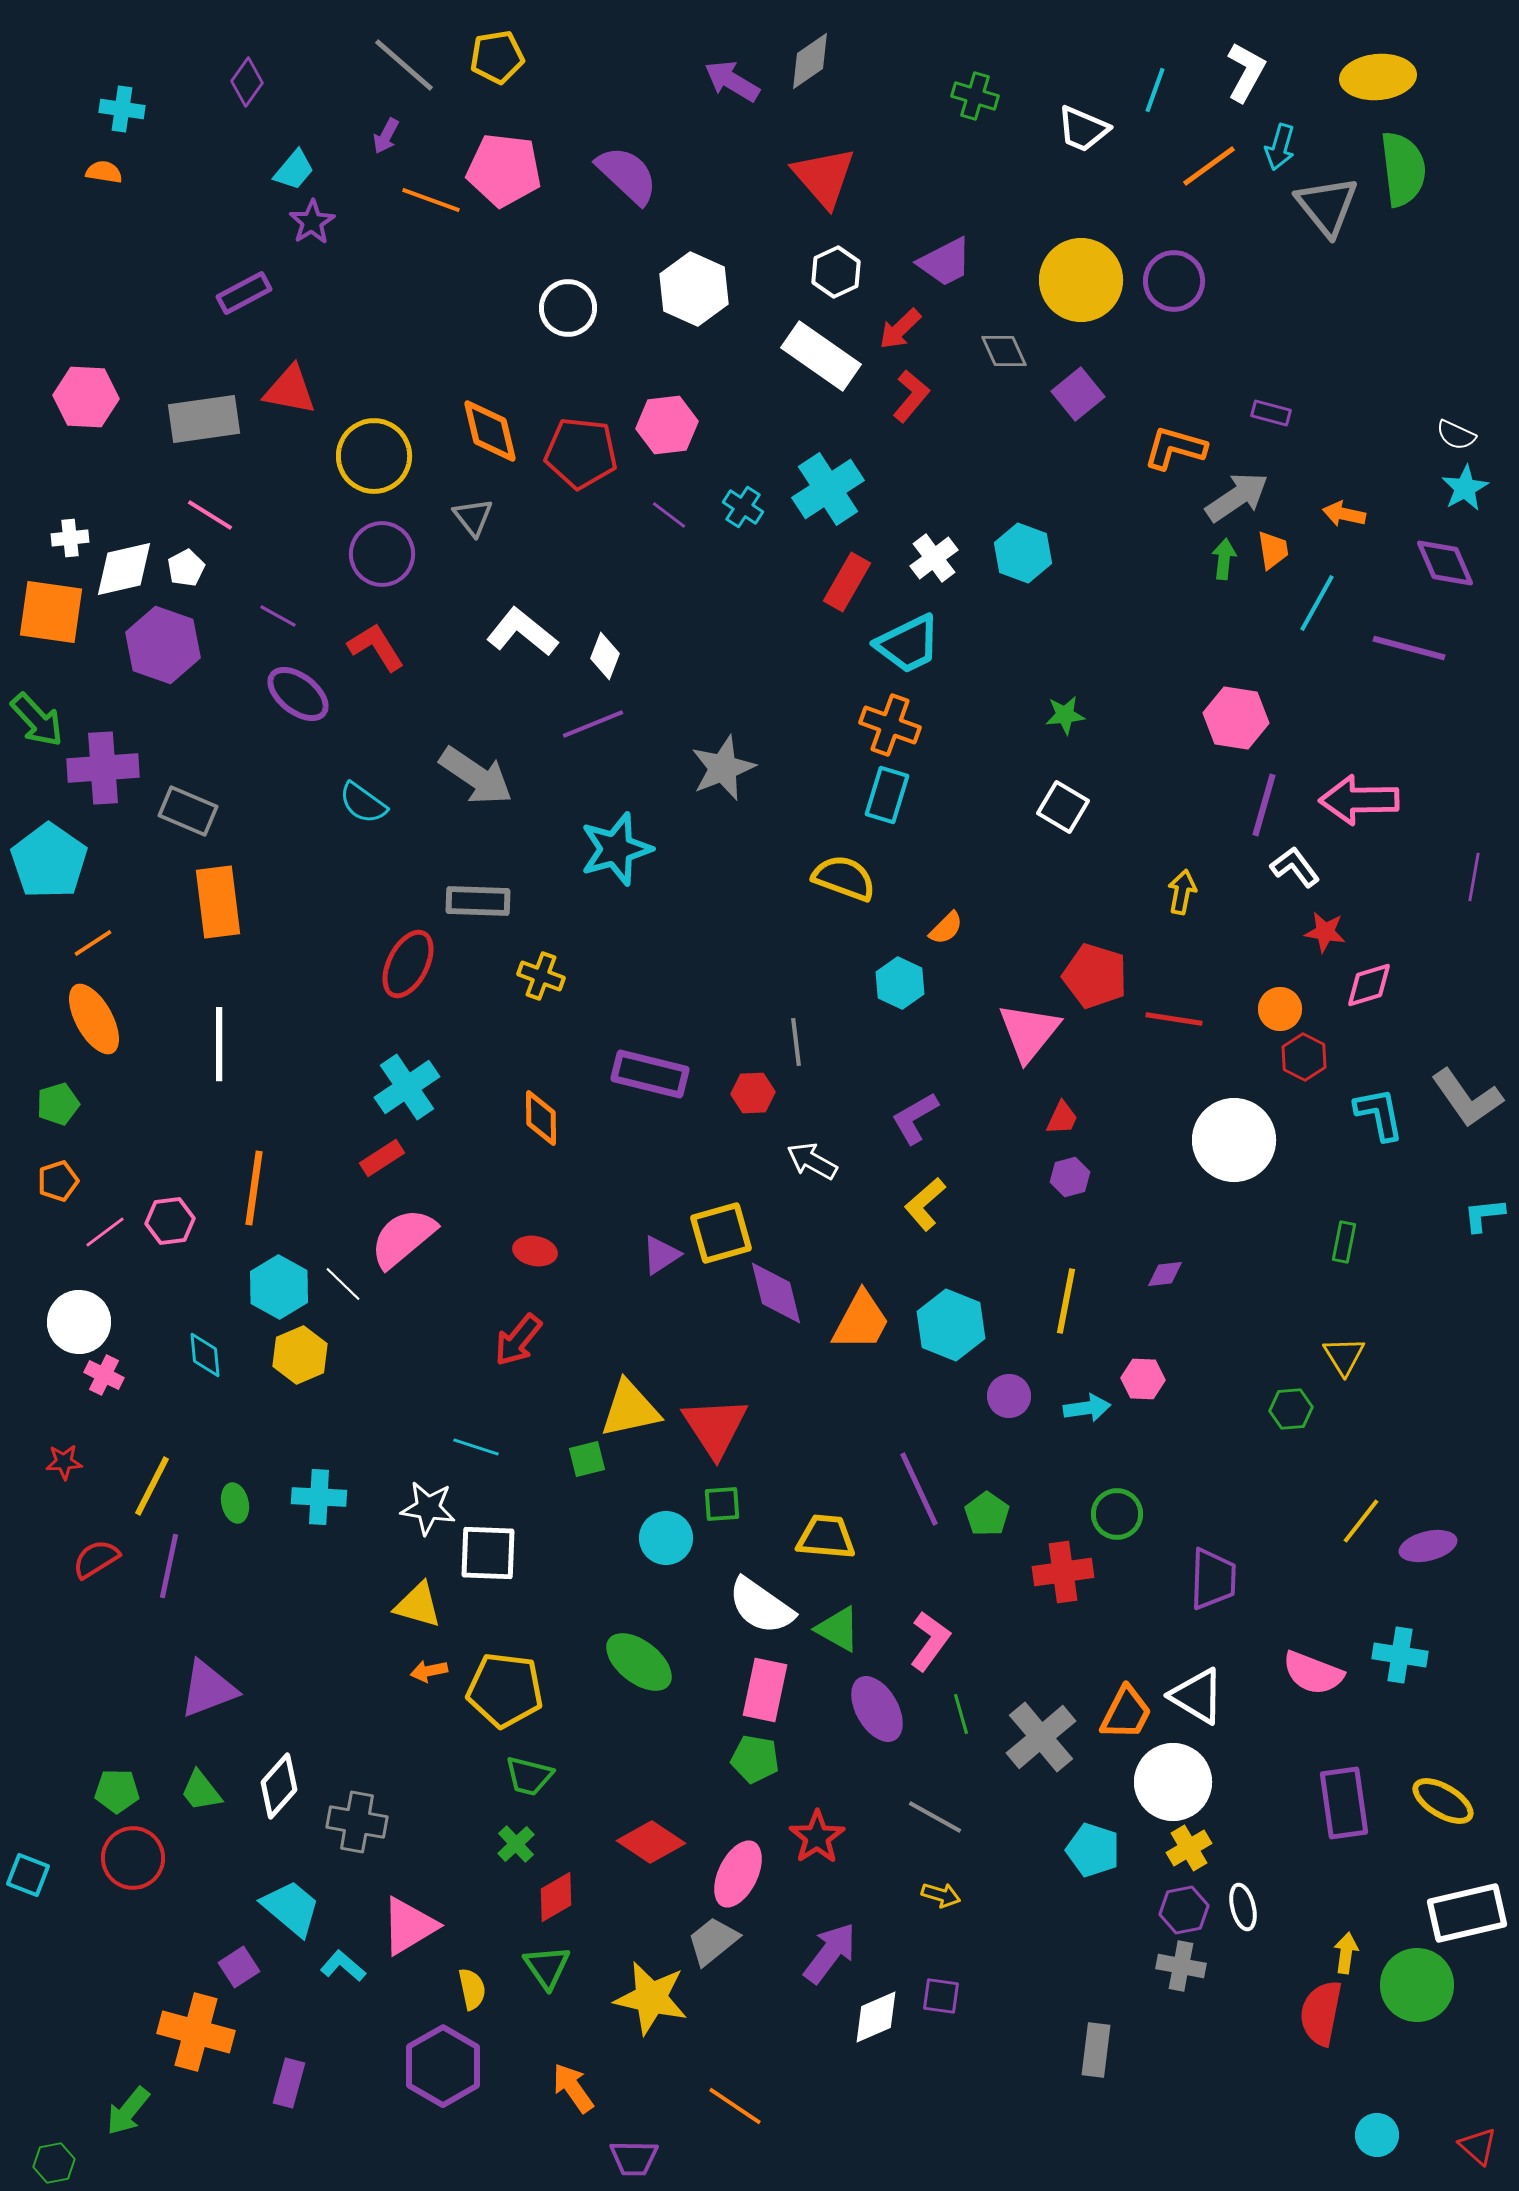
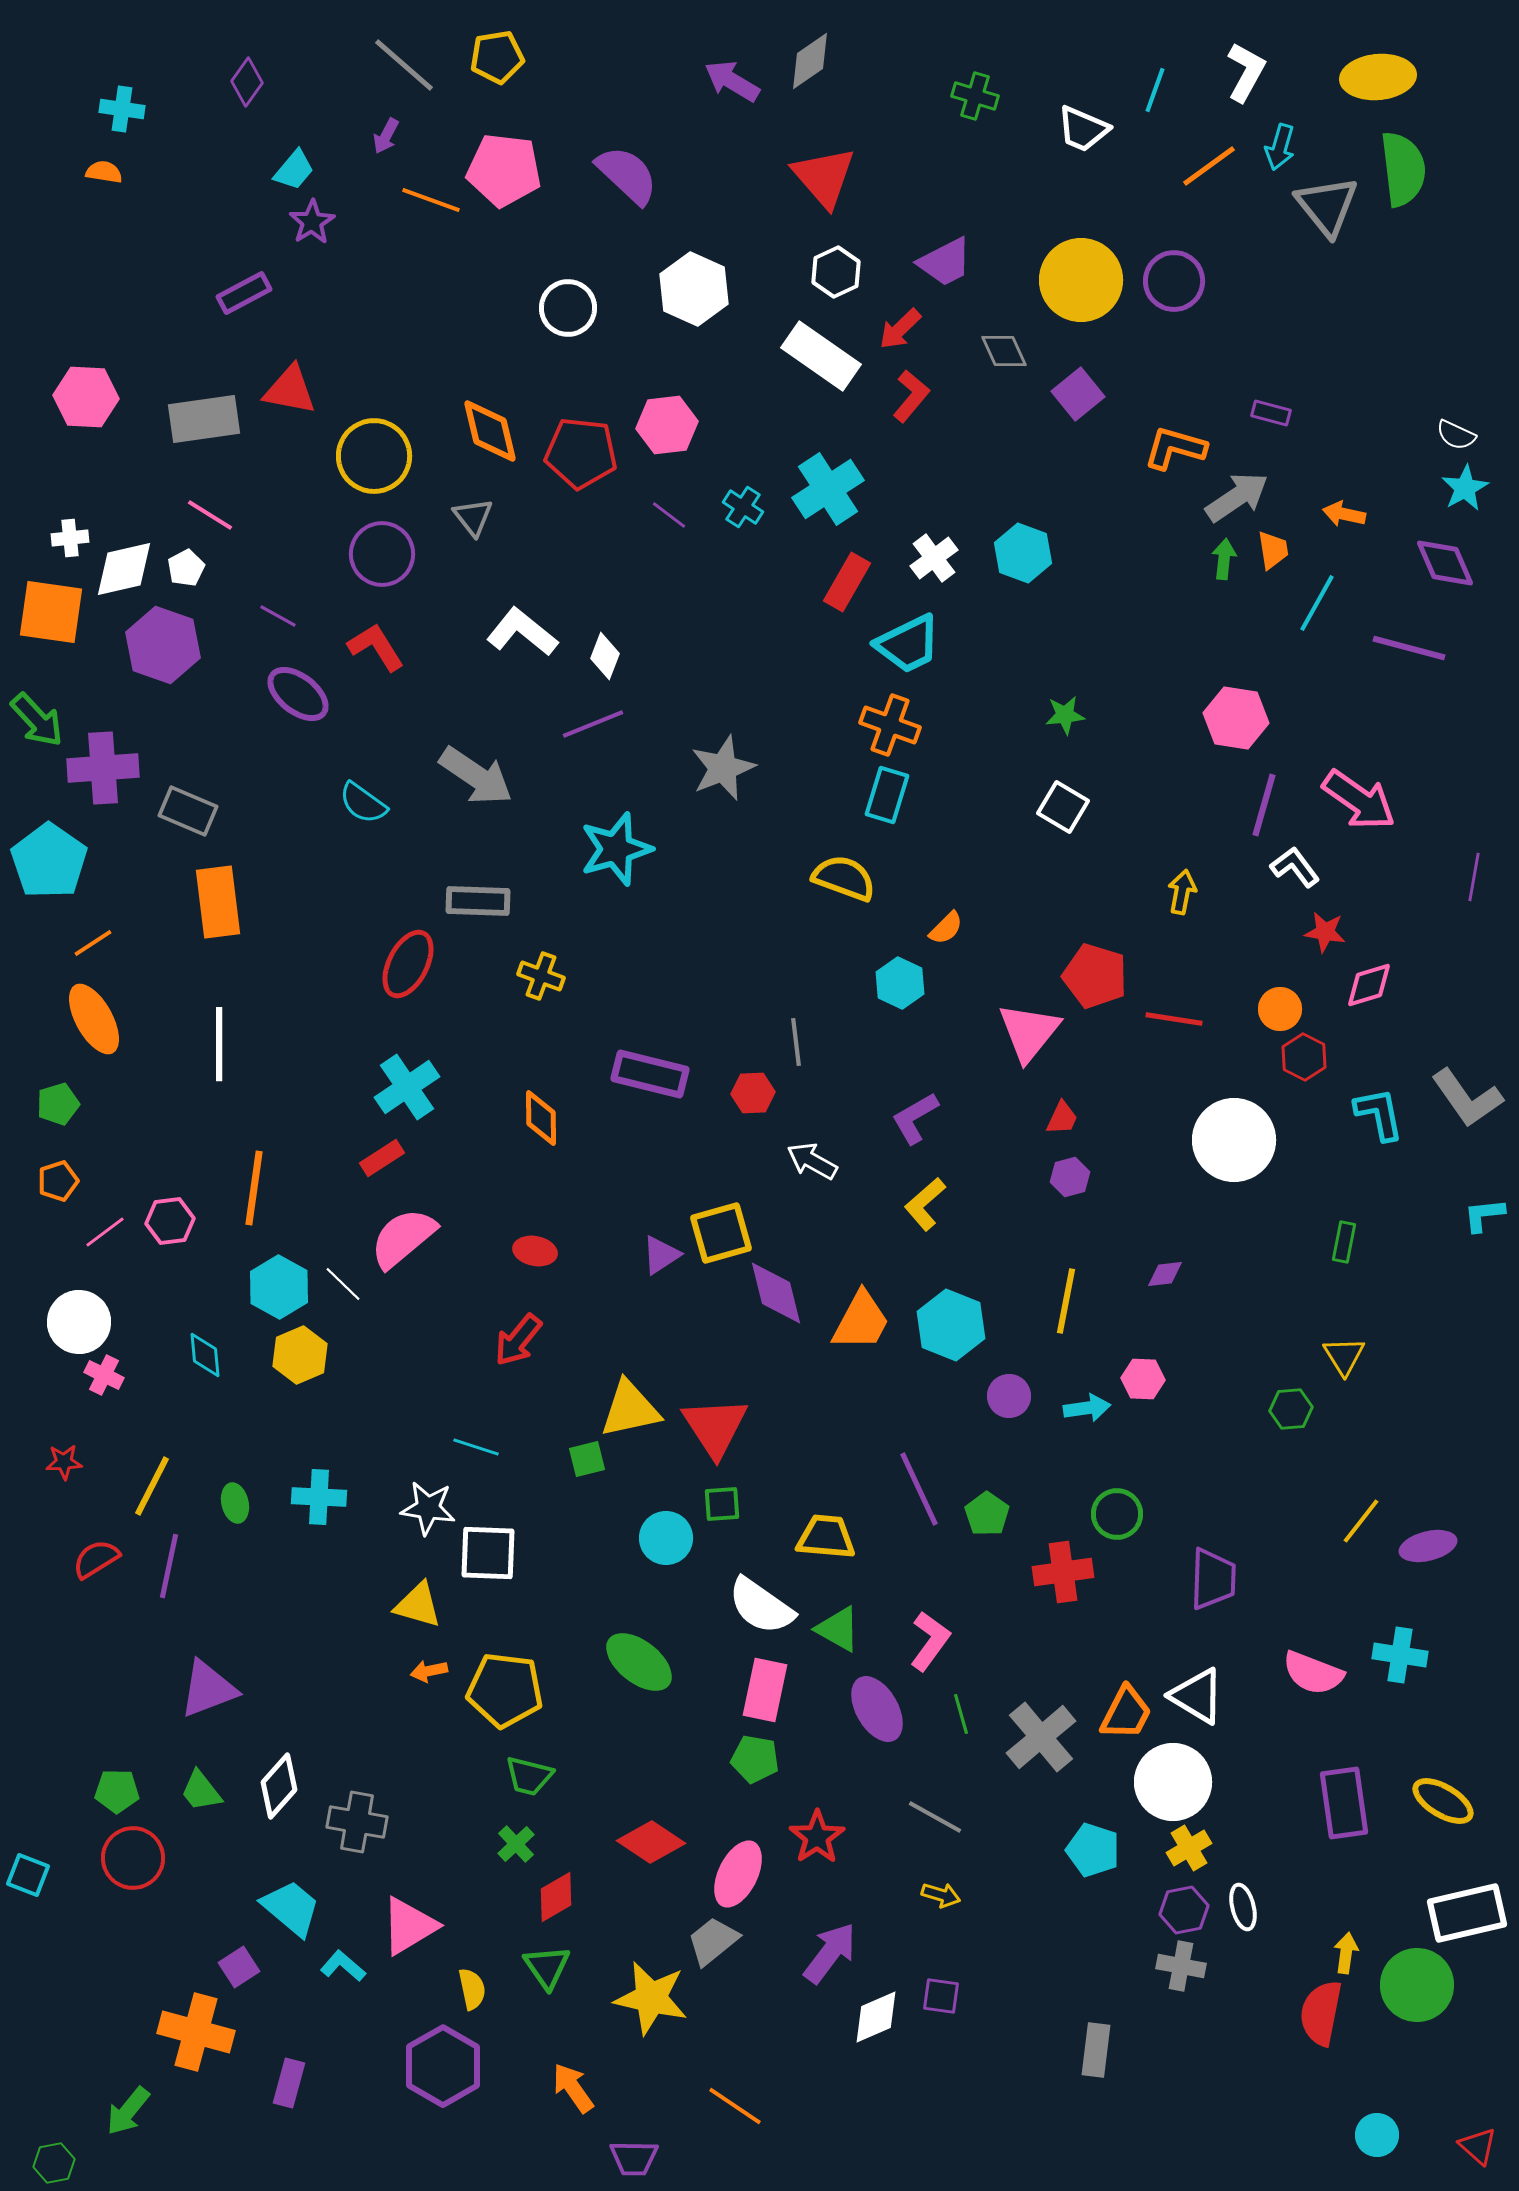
pink arrow at (1359, 800): rotated 144 degrees counterclockwise
